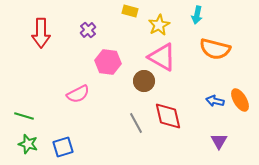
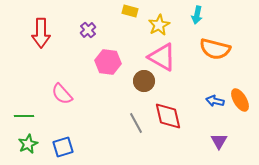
pink semicircle: moved 16 px left; rotated 75 degrees clockwise
green line: rotated 18 degrees counterclockwise
green star: rotated 30 degrees clockwise
